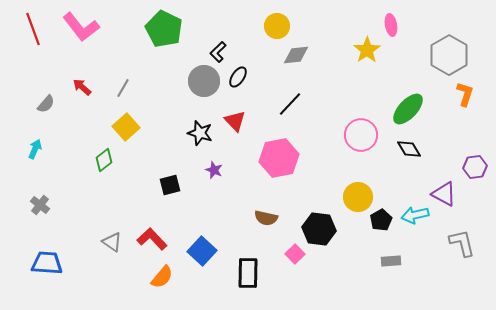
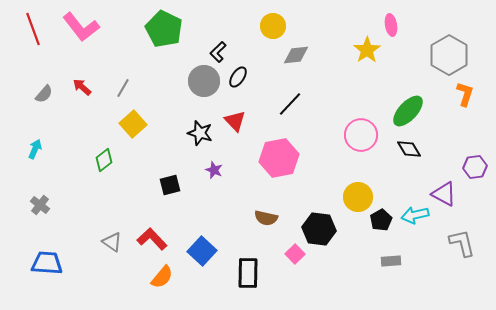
yellow circle at (277, 26): moved 4 px left
gray semicircle at (46, 104): moved 2 px left, 10 px up
green ellipse at (408, 109): moved 2 px down
yellow square at (126, 127): moved 7 px right, 3 px up
